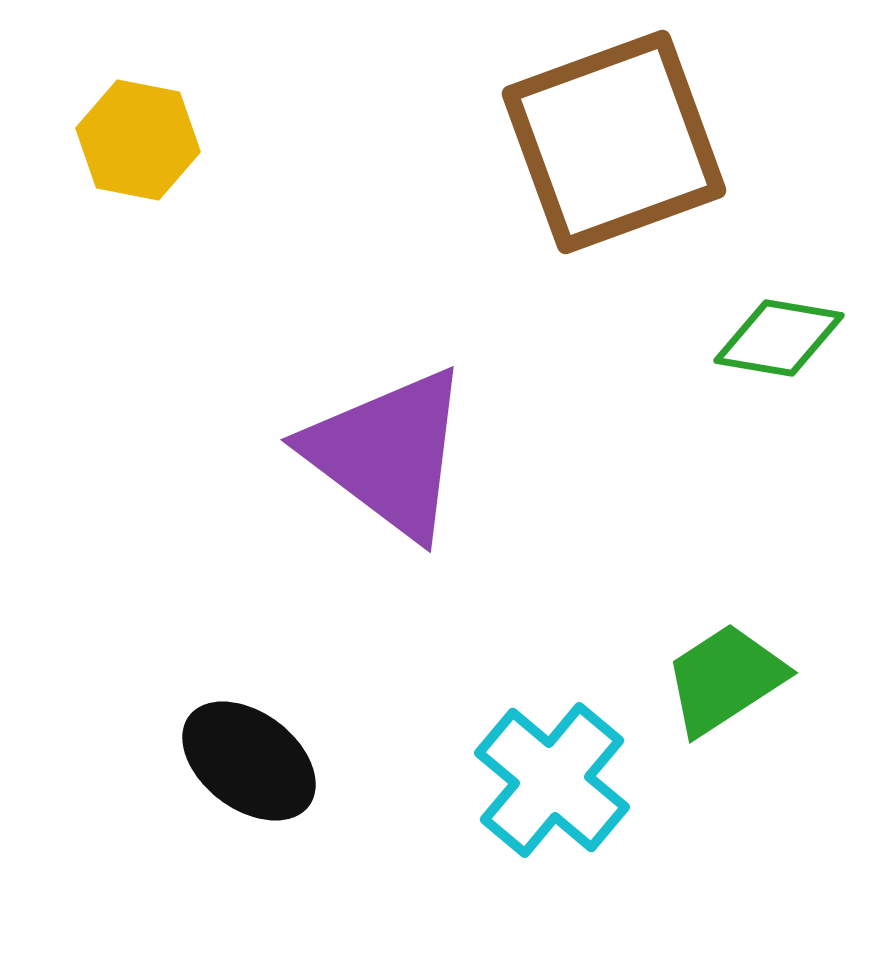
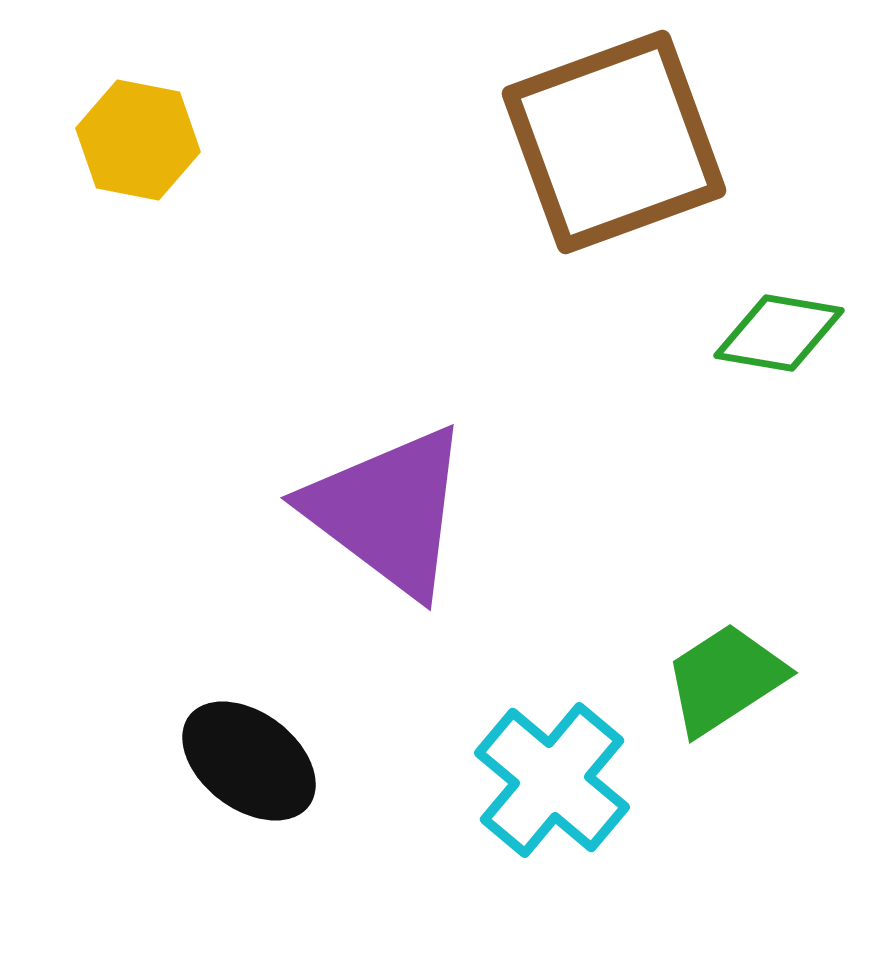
green diamond: moved 5 px up
purple triangle: moved 58 px down
